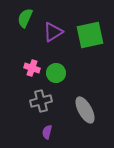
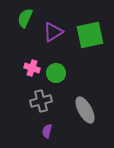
purple semicircle: moved 1 px up
